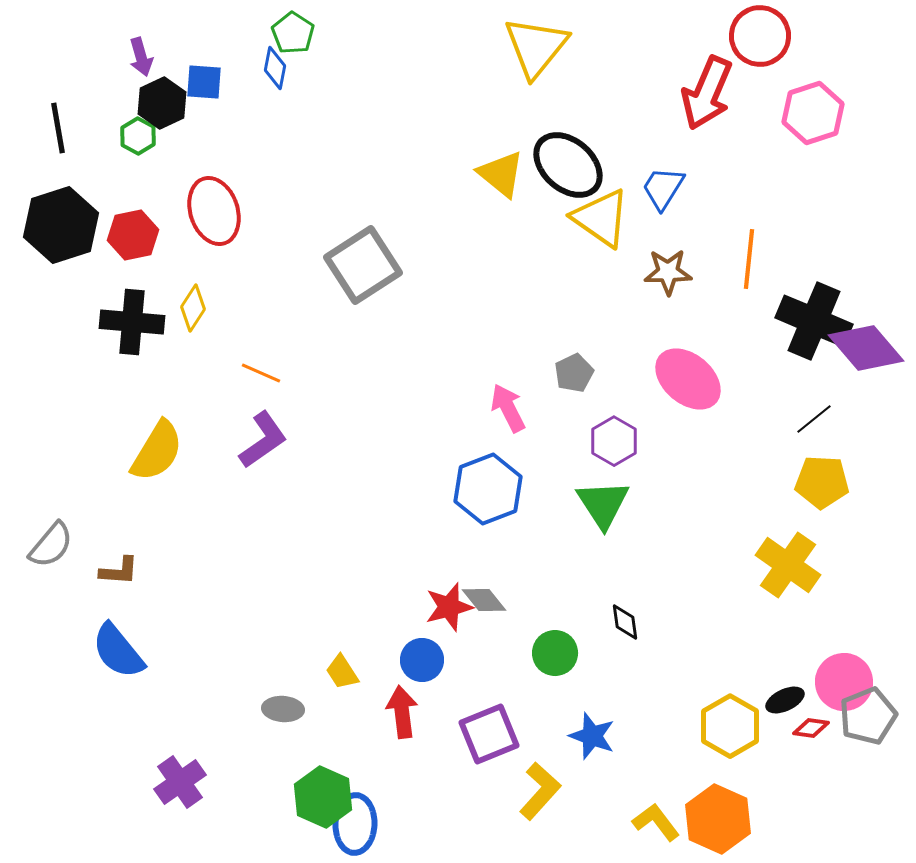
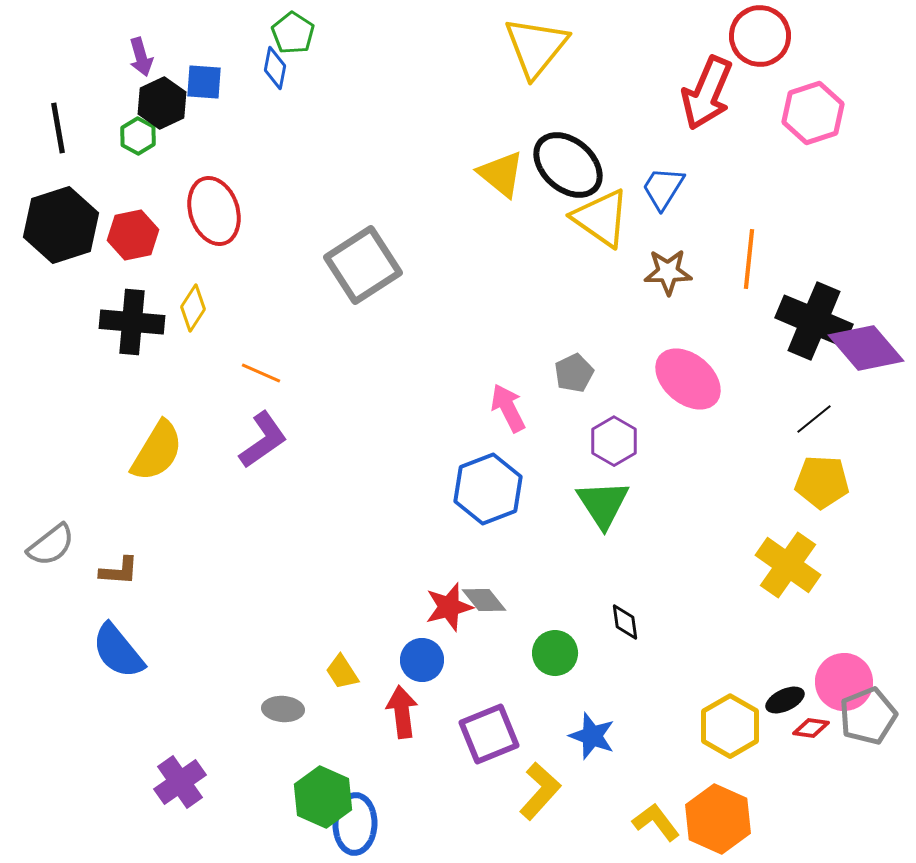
gray semicircle at (51, 545): rotated 12 degrees clockwise
